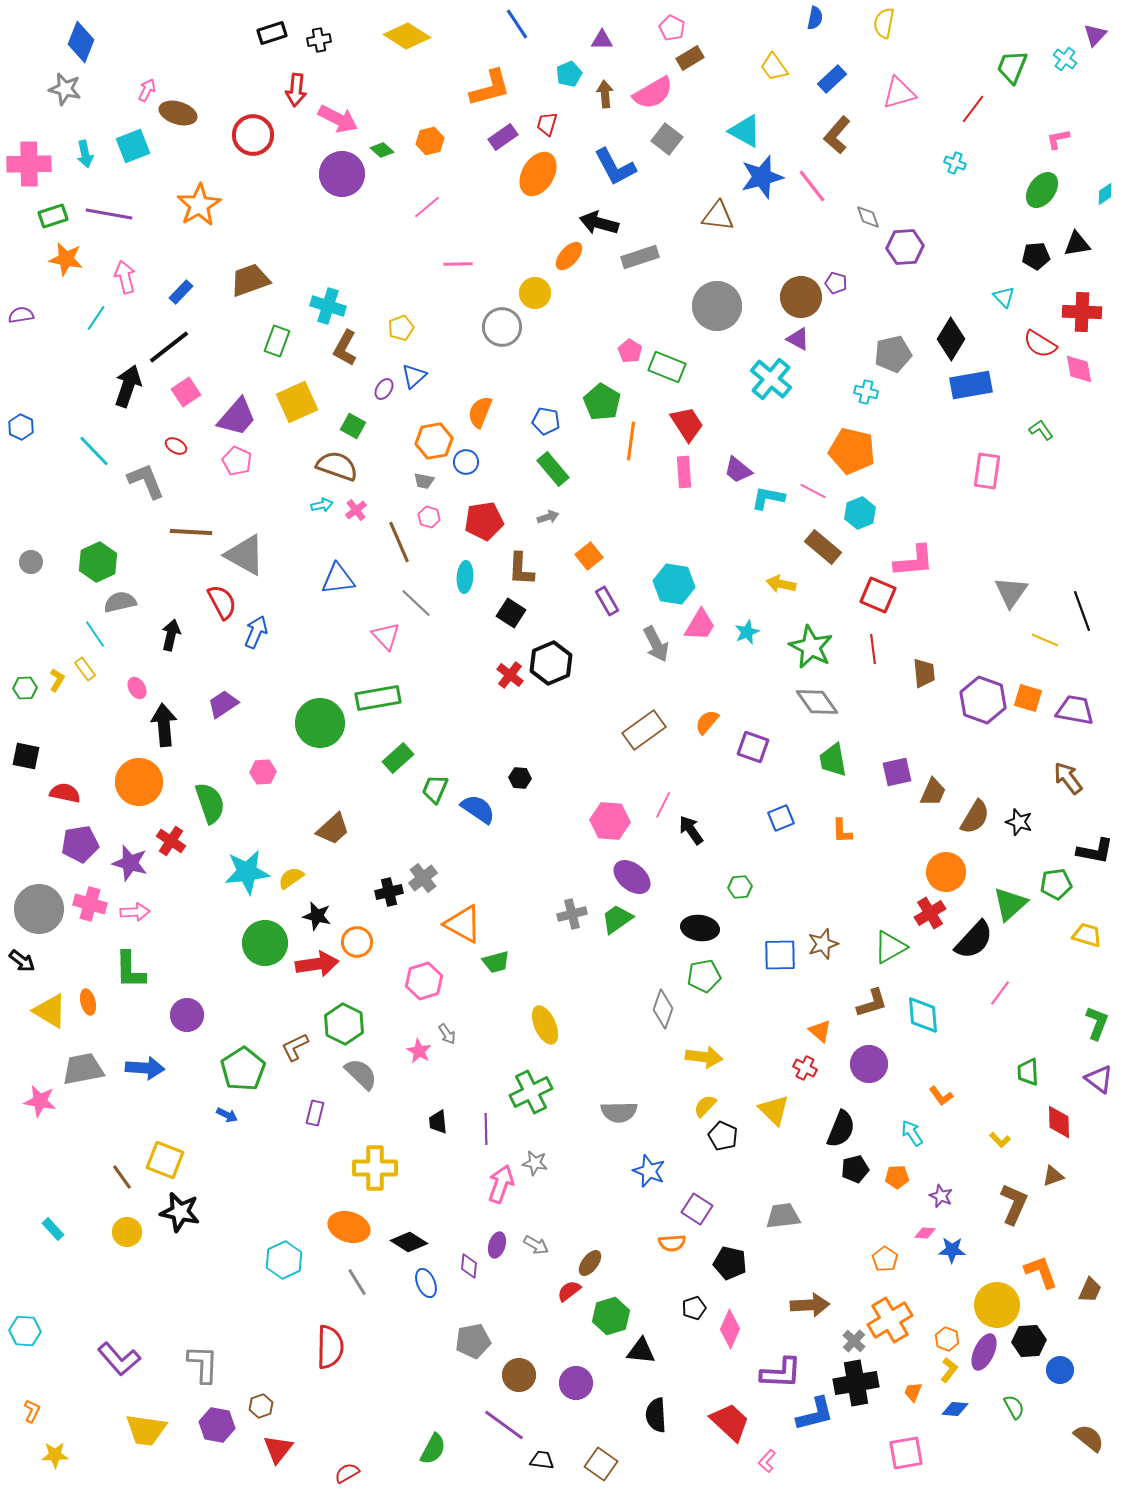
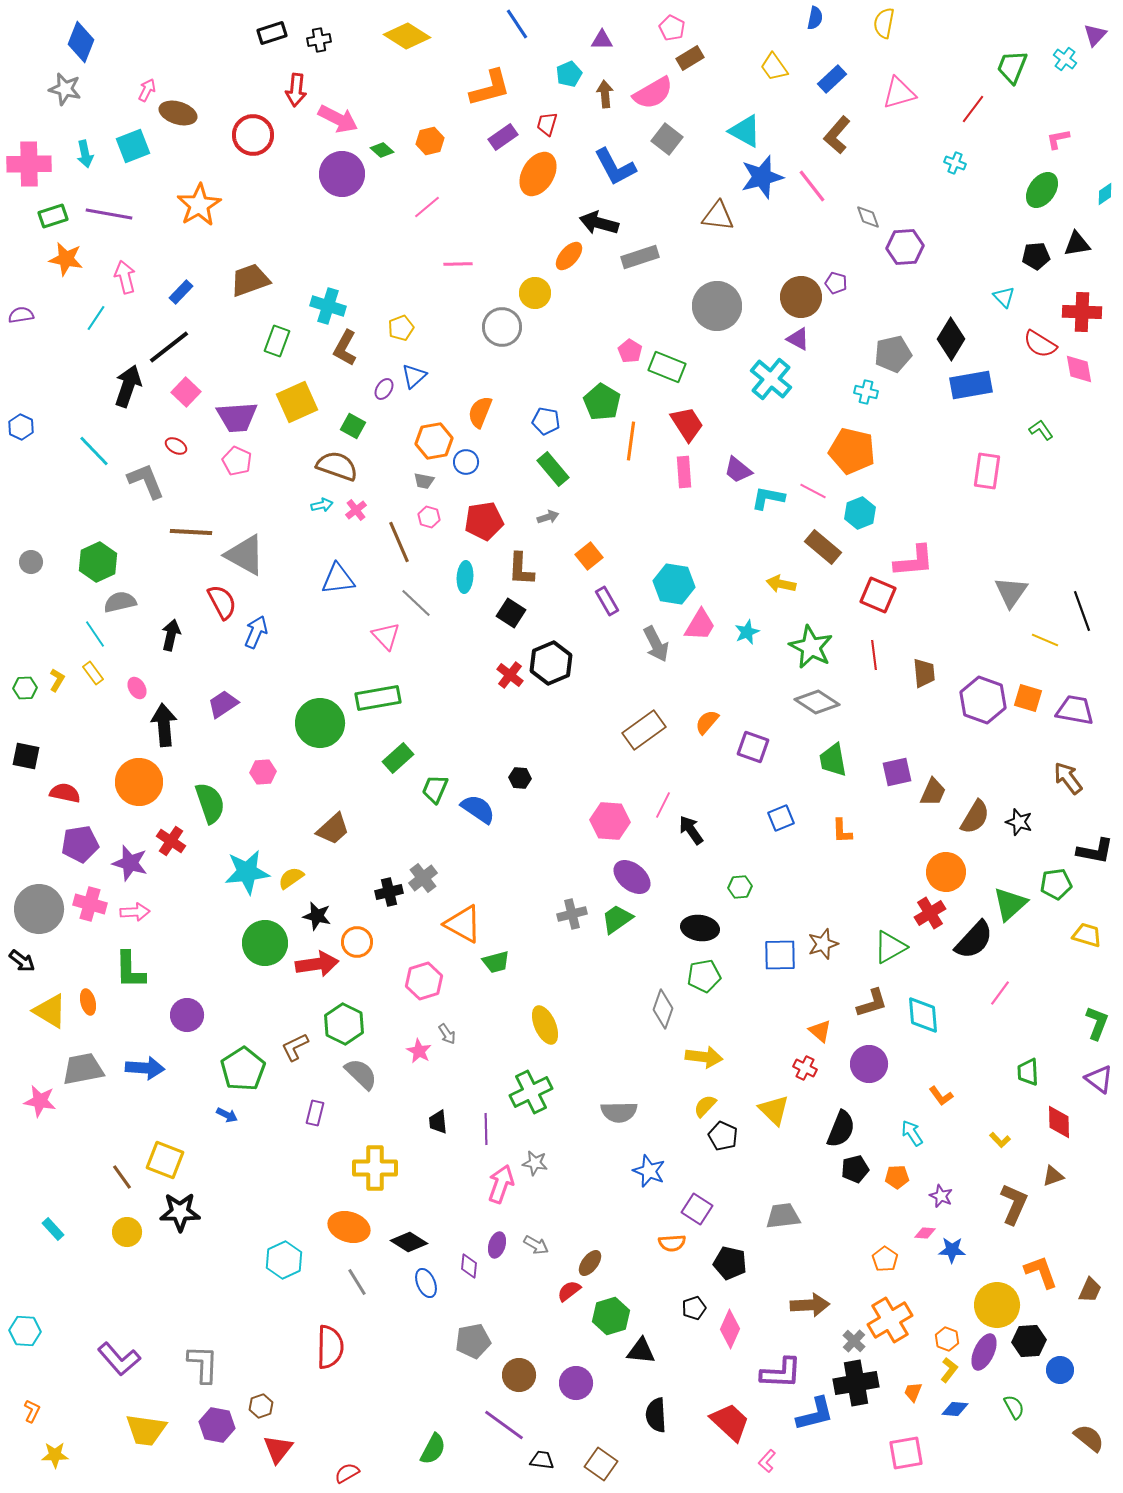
pink square at (186, 392): rotated 12 degrees counterclockwise
purple trapezoid at (237, 417): rotated 45 degrees clockwise
red line at (873, 649): moved 1 px right, 6 px down
yellow rectangle at (85, 669): moved 8 px right, 4 px down
gray diamond at (817, 702): rotated 21 degrees counterclockwise
black star at (180, 1212): rotated 12 degrees counterclockwise
